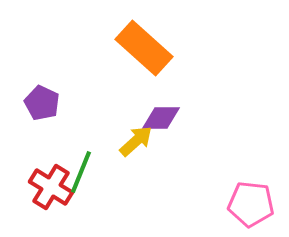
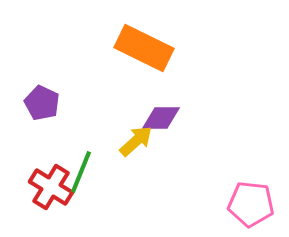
orange rectangle: rotated 16 degrees counterclockwise
